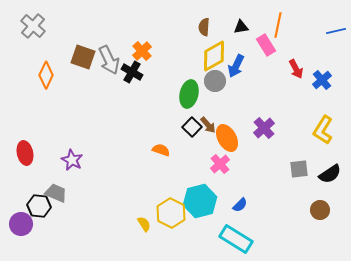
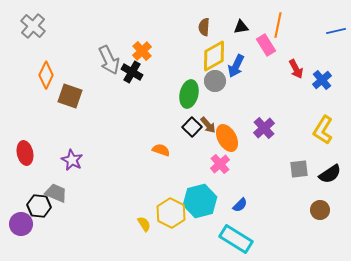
brown square: moved 13 px left, 39 px down
